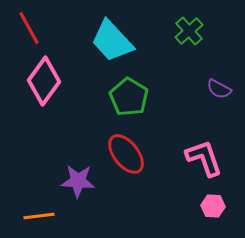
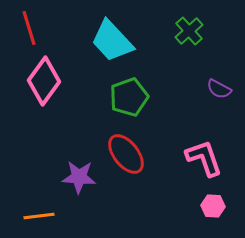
red line: rotated 12 degrees clockwise
green pentagon: rotated 21 degrees clockwise
purple star: moved 1 px right, 4 px up
